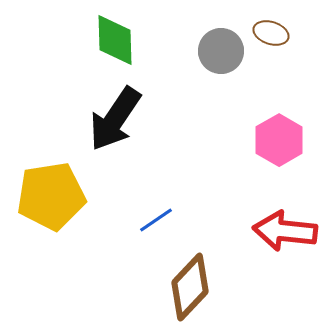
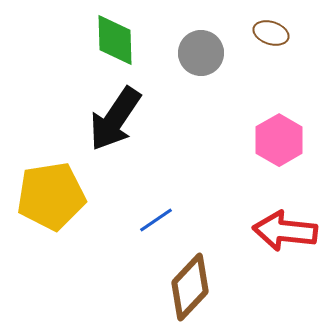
gray circle: moved 20 px left, 2 px down
